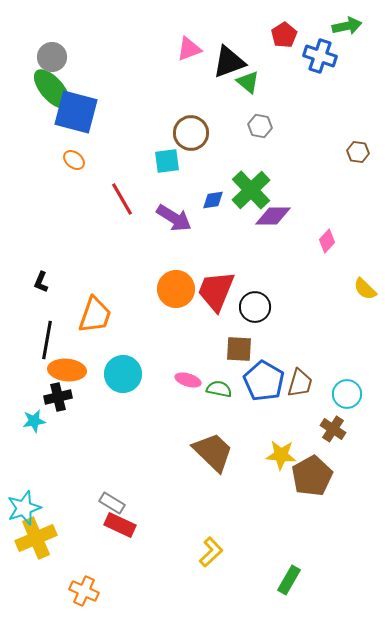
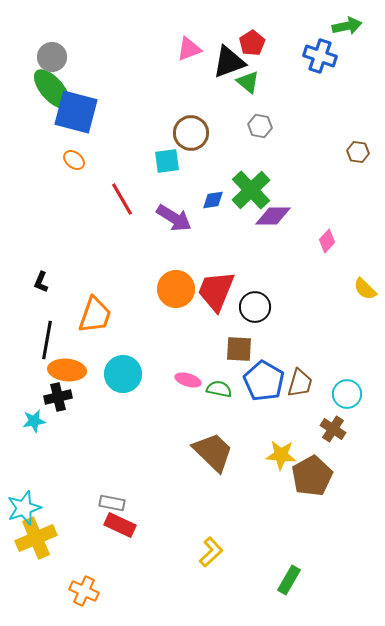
red pentagon at (284, 35): moved 32 px left, 8 px down
gray rectangle at (112, 503): rotated 20 degrees counterclockwise
